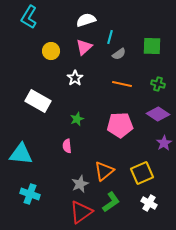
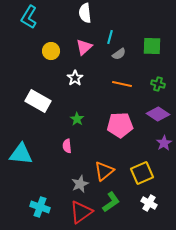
white semicircle: moved 1 px left, 7 px up; rotated 78 degrees counterclockwise
green star: rotated 16 degrees counterclockwise
cyan cross: moved 10 px right, 13 px down
